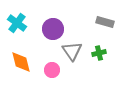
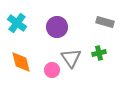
purple circle: moved 4 px right, 2 px up
gray triangle: moved 1 px left, 7 px down
